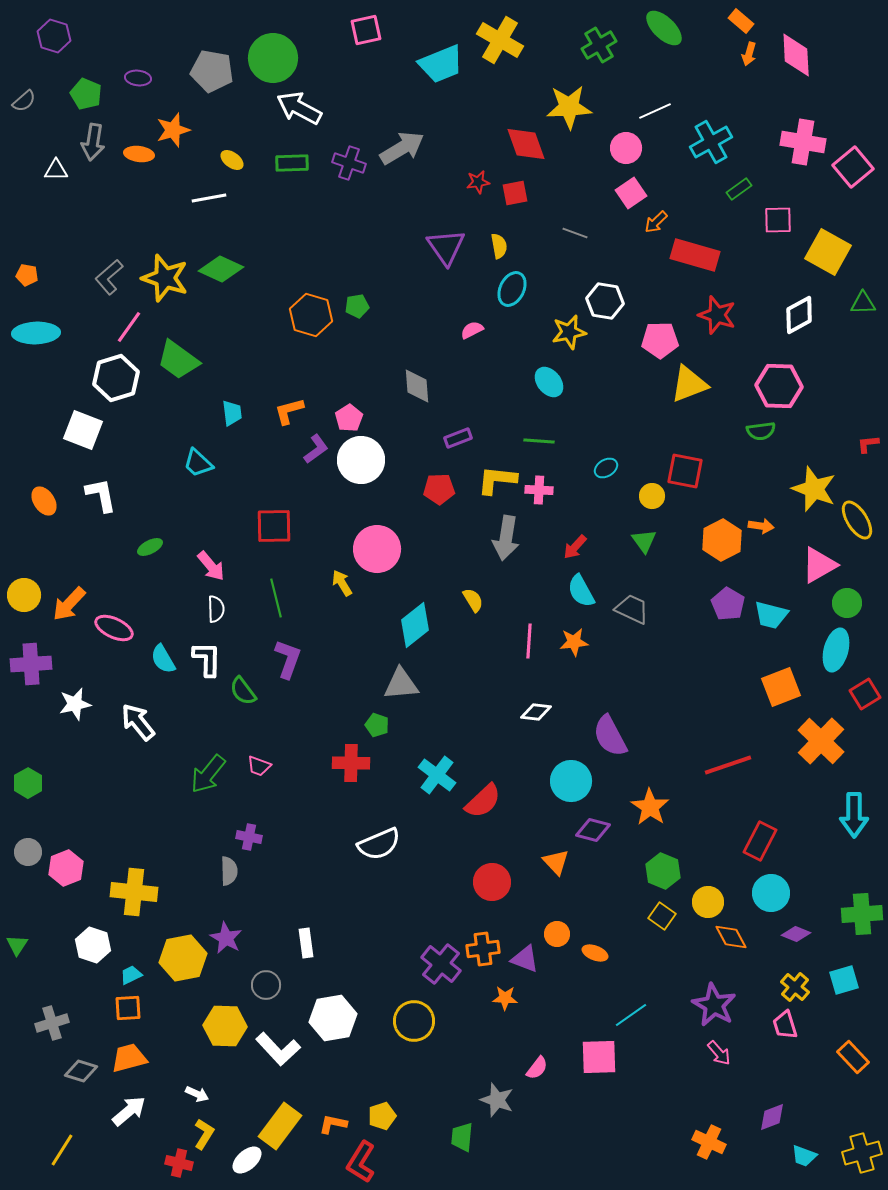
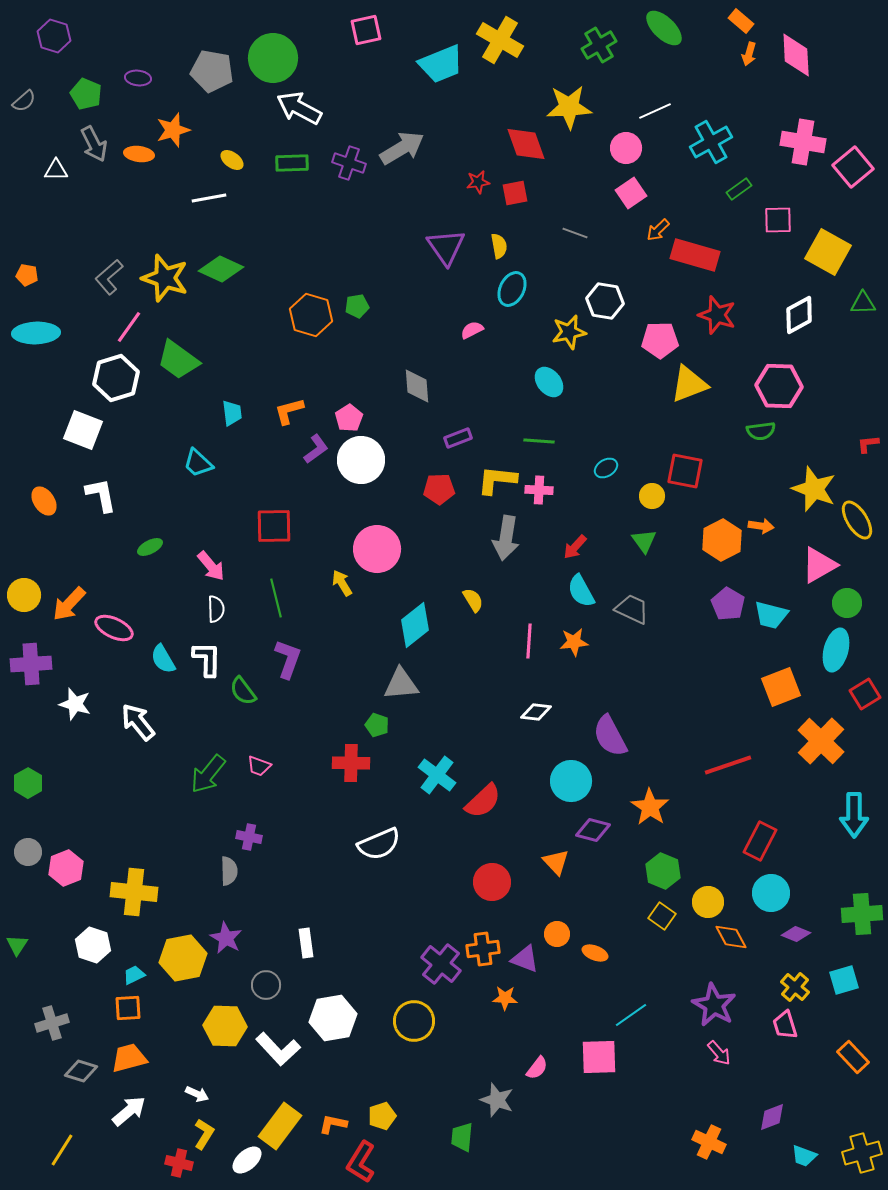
gray arrow at (93, 142): moved 1 px right, 2 px down; rotated 36 degrees counterclockwise
orange arrow at (656, 222): moved 2 px right, 8 px down
white star at (75, 704): rotated 28 degrees clockwise
cyan trapezoid at (131, 975): moved 3 px right
